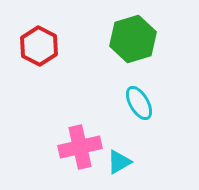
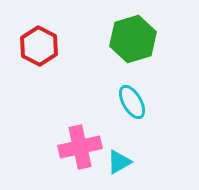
cyan ellipse: moved 7 px left, 1 px up
